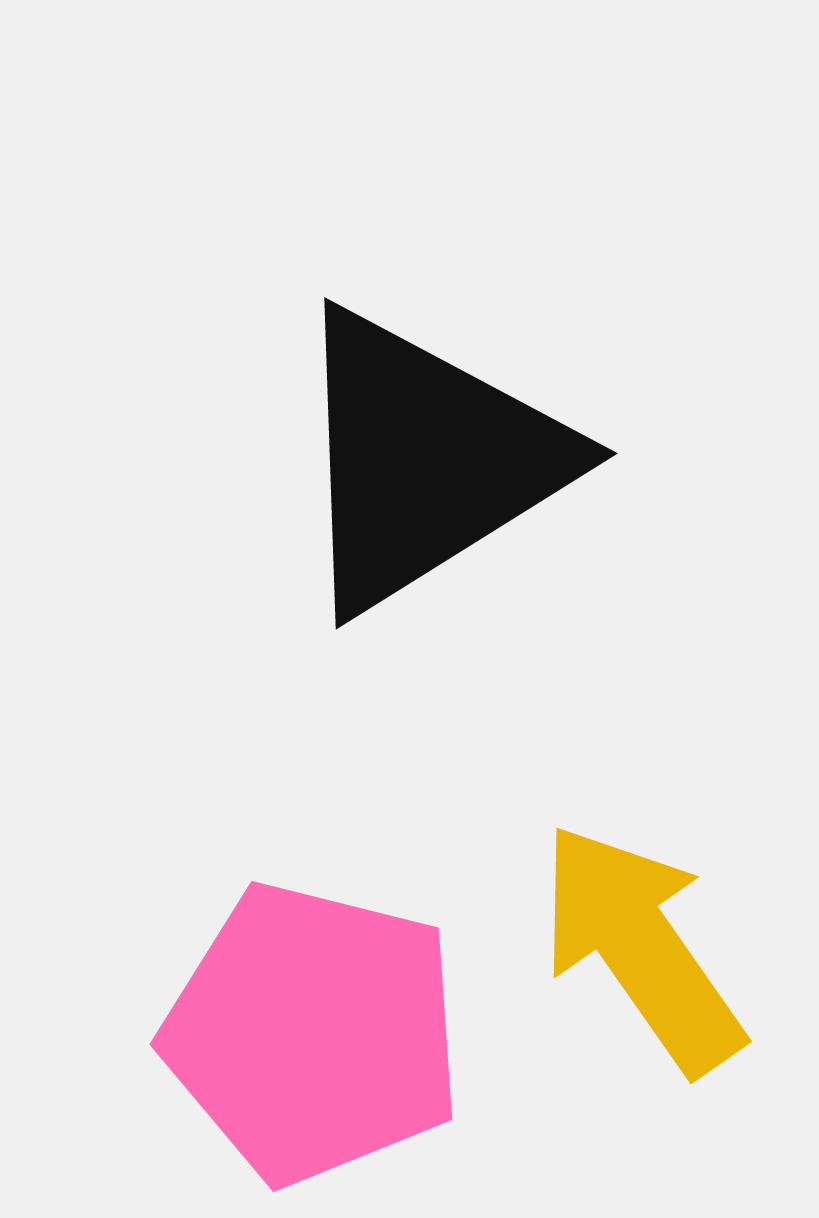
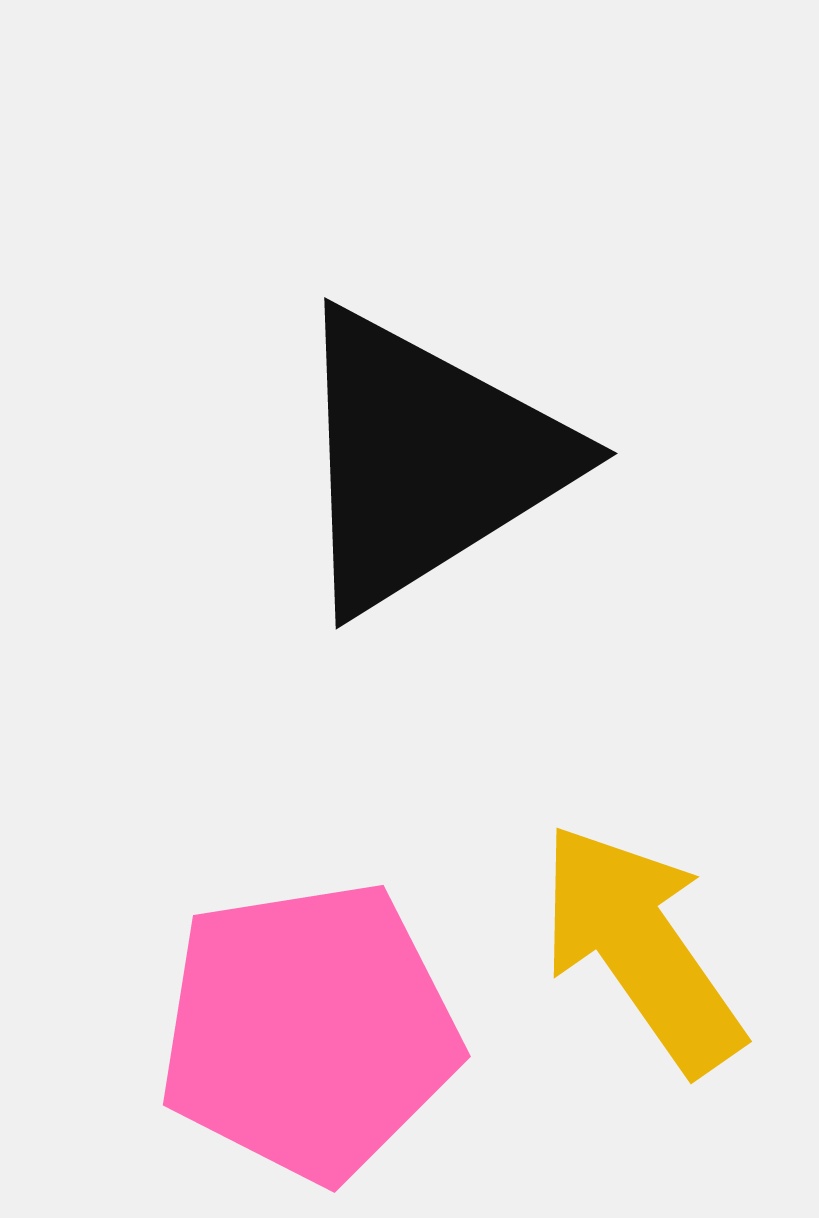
pink pentagon: moved 4 px left, 2 px up; rotated 23 degrees counterclockwise
